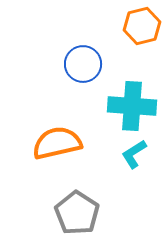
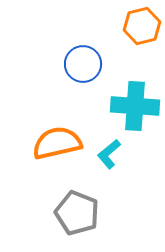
cyan cross: moved 3 px right
cyan L-shape: moved 25 px left; rotated 8 degrees counterclockwise
gray pentagon: rotated 12 degrees counterclockwise
